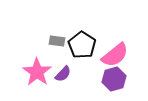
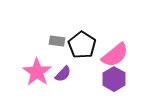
purple hexagon: rotated 15 degrees counterclockwise
